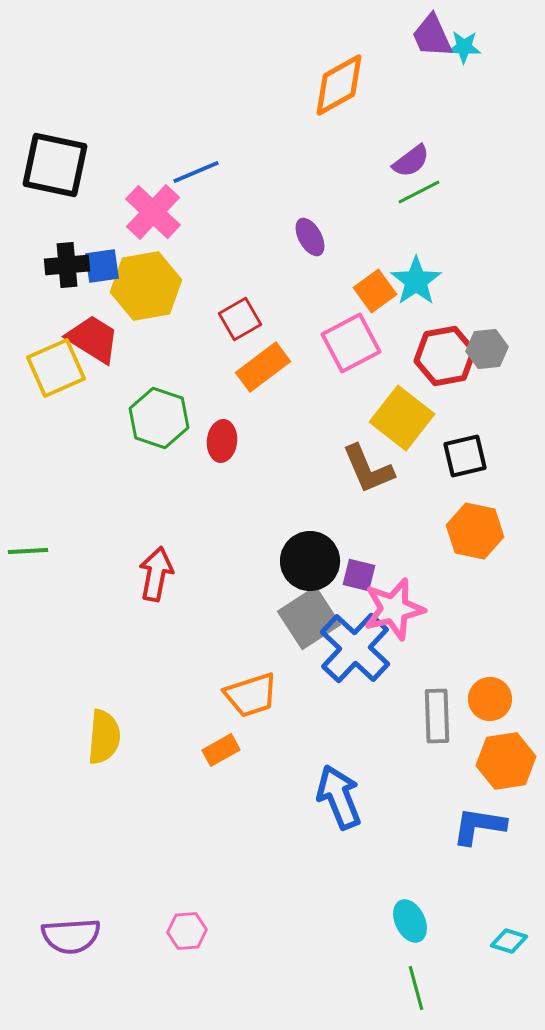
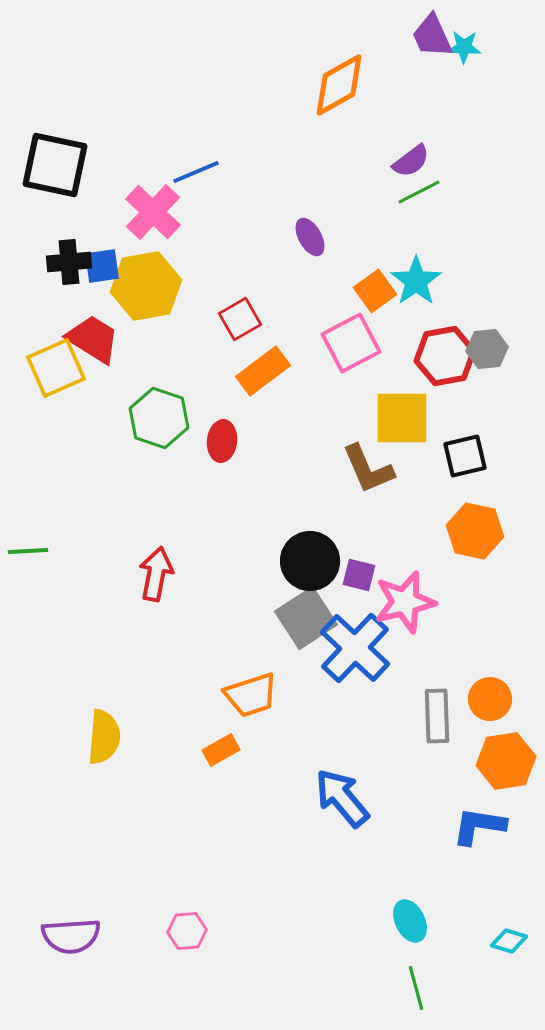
black cross at (67, 265): moved 2 px right, 3 px up
orange rectangle at (263, 367): moved 4 px down
yellow square at (402, 418): rotated 38 degrees counterclockwise
pink star at (394, 609): moved 11 px right, 7 px up
gray square at (309, 618): moved 3 px left
blue arrow at (339, 797): moved 3 px right, 1 px down; rotated 18 degrees counterclockwise
